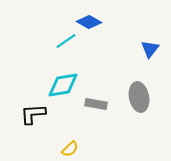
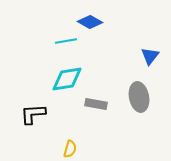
blue diamond: moved 1 px right
cyan line: rotated 25 degrees clockwise
blue triangle: moved 7 px down
cyan diamond: moved 4 px right, 6 px up
yellow semicircle: rotated 30 degrees counterclockwise
